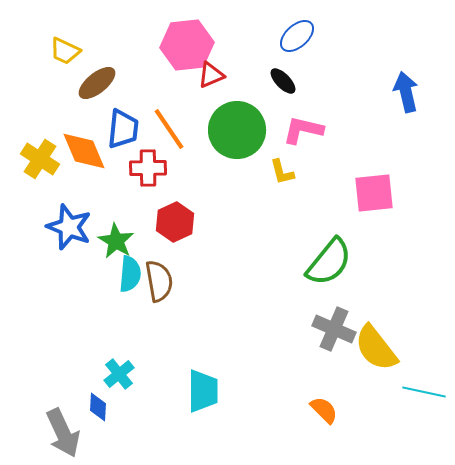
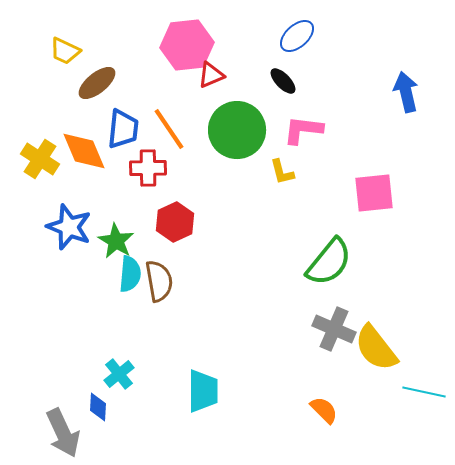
pink L-shape: rotated 6 degrees counterclockwise
